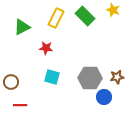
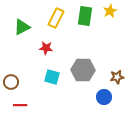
yellow star: moved 3 px left, 1 px down; rotated 24 degrees clockwise
green rectangle: rotated 54 degrees clockwise
gray hexagon: moved 7 px left, 8 px up
